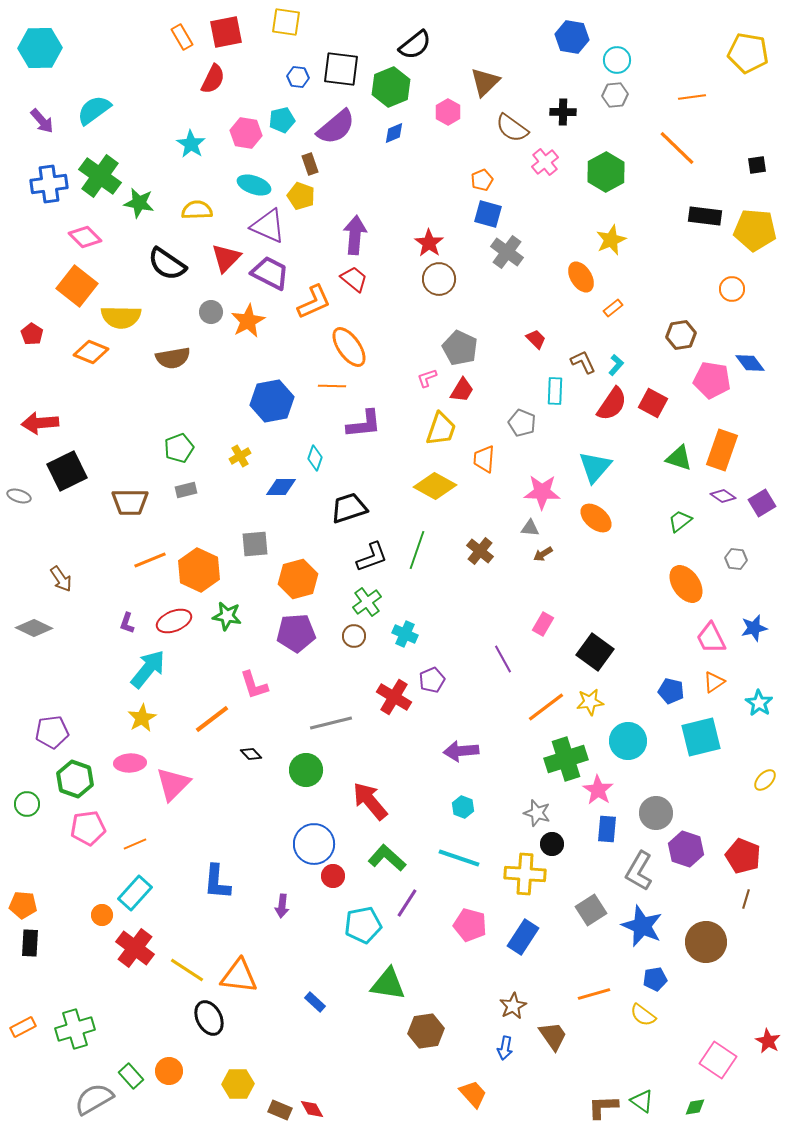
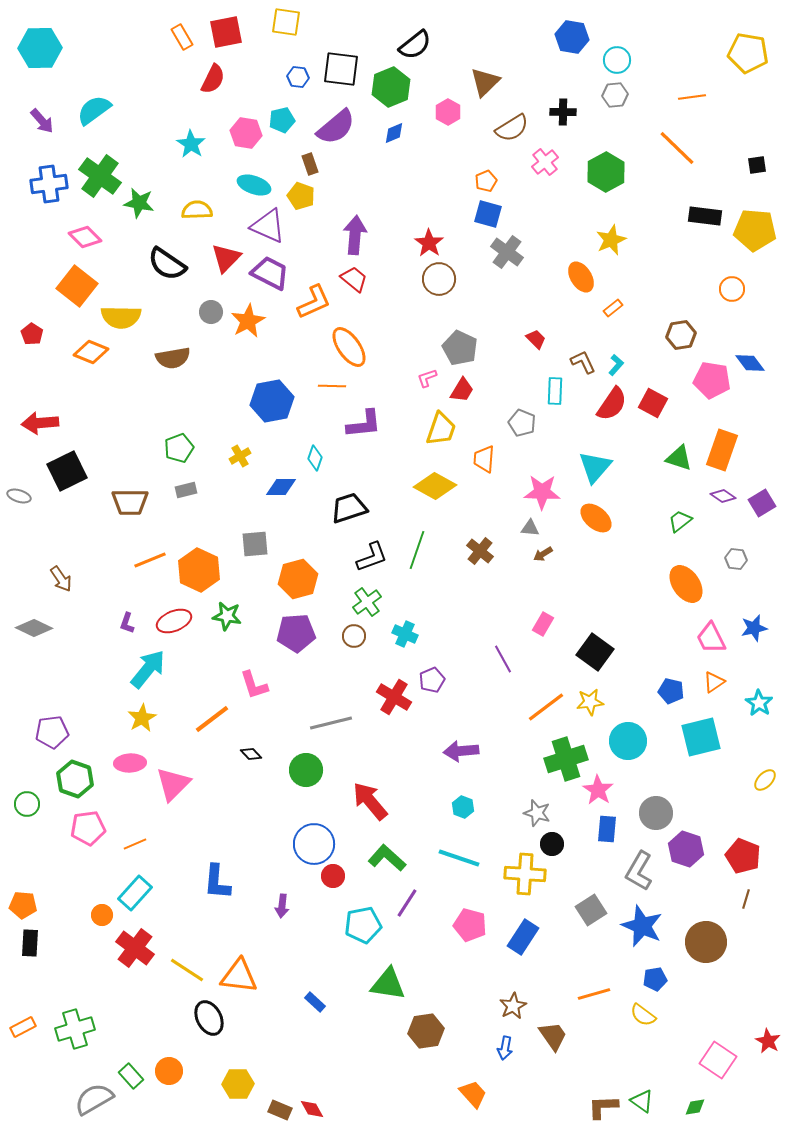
brown semicircle at (512, 128): rotated 68 degrees counterclockwise
orange pentagon at (482, 180): moved 4 px right, 1 px down
